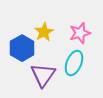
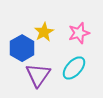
pink star: moved 1 px left
cyan ellipse: moved 5 px down; rotated 20 degrees clockwise
purple triangle: moved 5 px left
